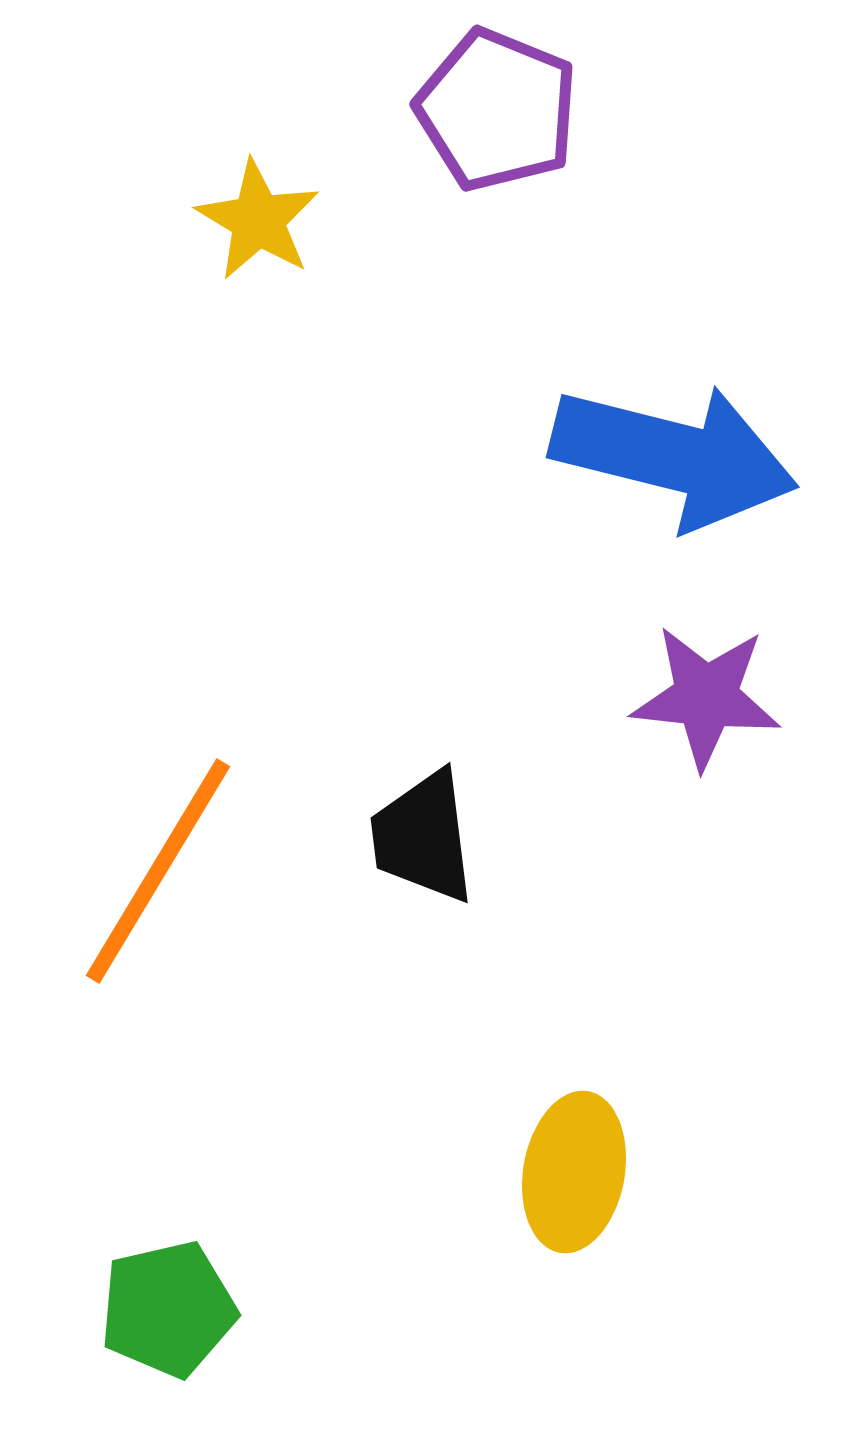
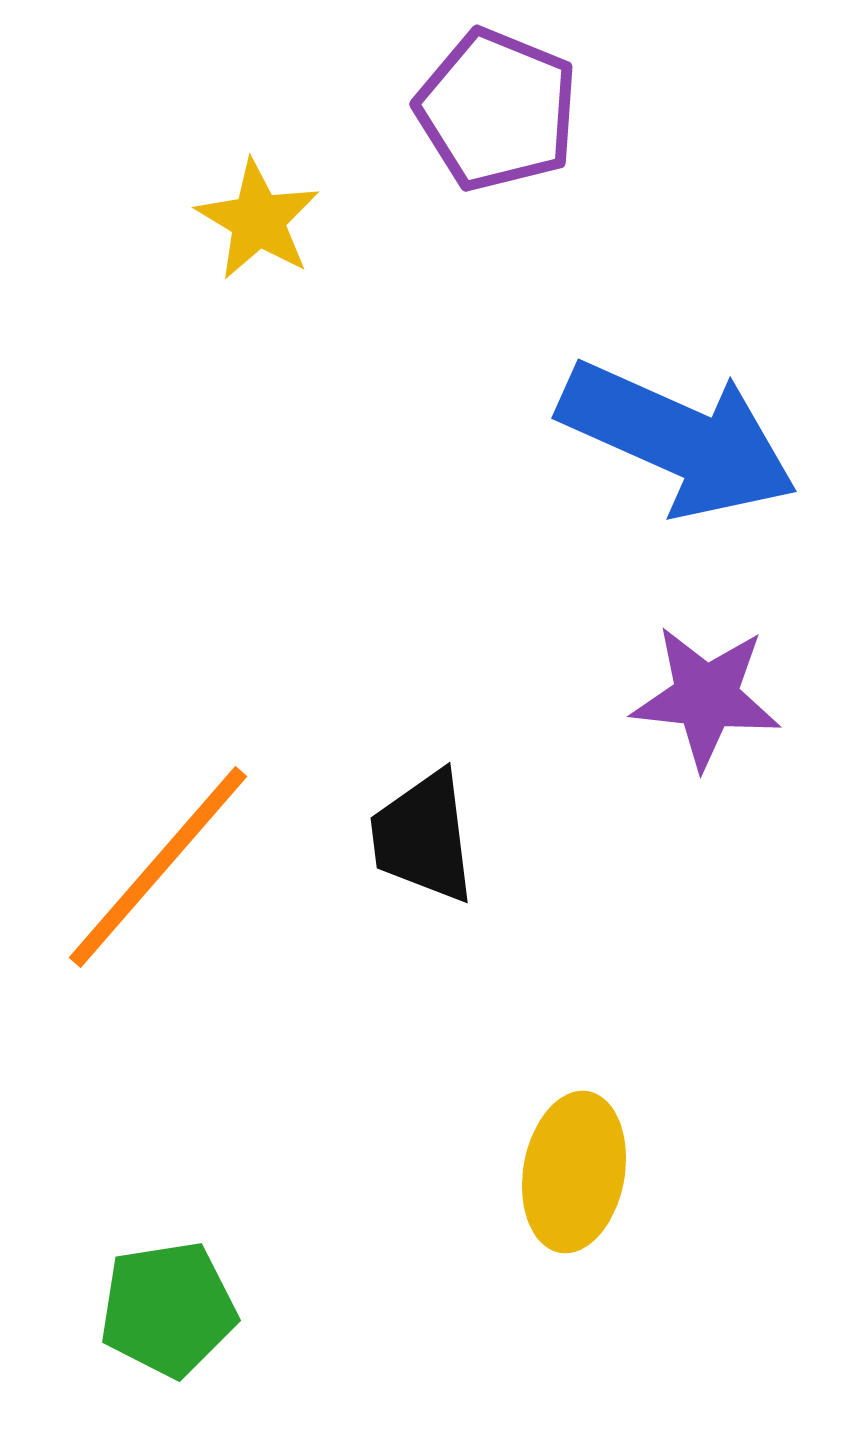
blue arrow: moved 4 px right, 17 px up; rotated 10 degrees clockwise
orange line: moved 4 px up; rotated 10 degrees clockwise
green pentagon: rotated 4 degrees clockwise
